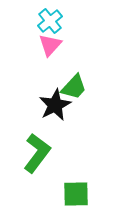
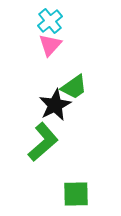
green trapezoid: rotated 12 degrees clockwise
green L-shape: moved 6 px right, 11 px up; rotated 12 degrees clockwise
